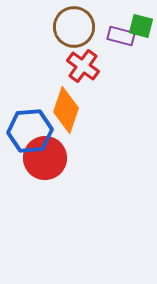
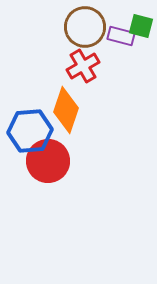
brown circle: moved 11 px right
red cross: rotated 24 degrees clockwise
red circle: moved 3 px right, 3 px down
